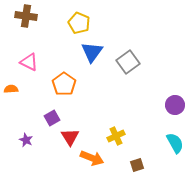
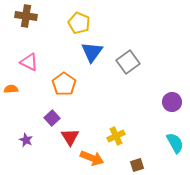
purple circle: moved 3 px left, 3 px up
purple square: rotated 14 degrees counterclockwise
